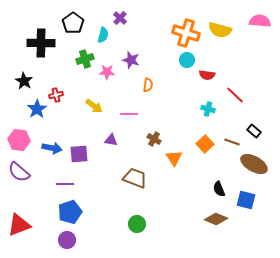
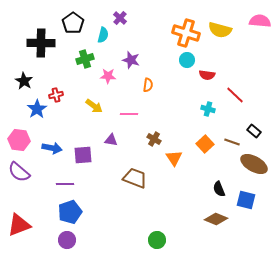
pink star: moved 1 px right, 4 px down
purple square: moved 4 px right, 1 px down
green circle: moved 20 px right, 16 px down
